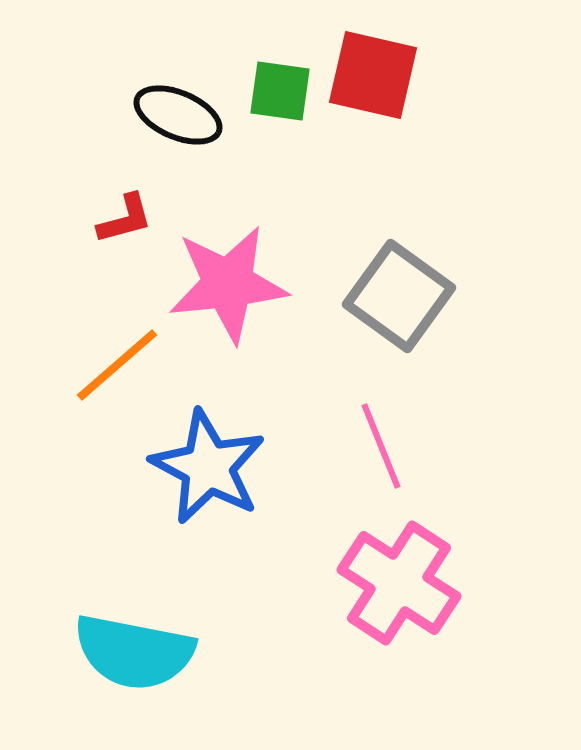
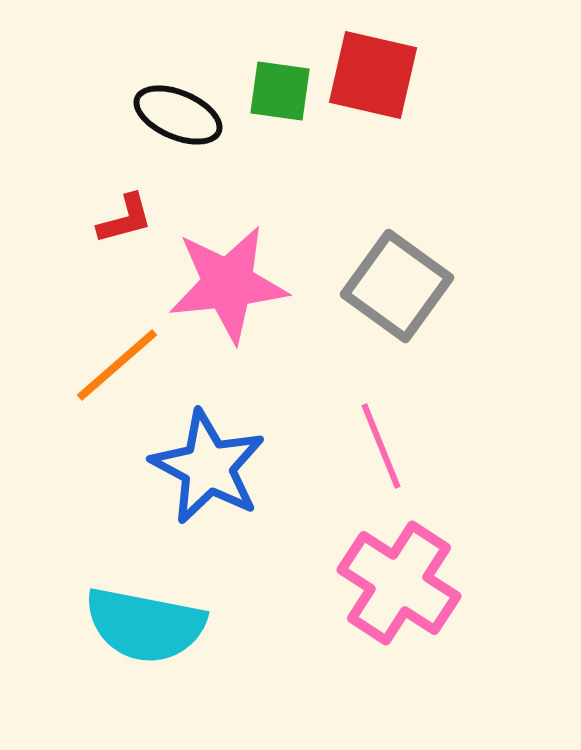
gray square: moved 2 px left, 10 px up
cyan semicircle: moved 11 px right, 27 px up
